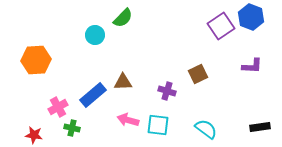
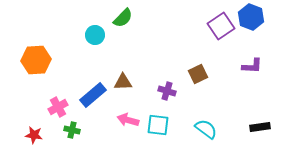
green cross: moved 2 px down
